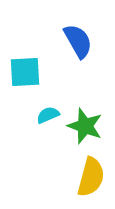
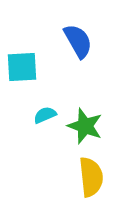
cyan square: moved 3 px left, 5 px up
cyan semicircle: moved 3 px left
yellow semicircle: rotated 21 degrees counterclockwise
